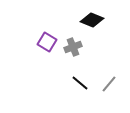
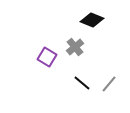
purple square: moved 15 px down
gray cross: moved 2 px right; rotated 18 degrees counterclockwise
black line: moved 2 px right
